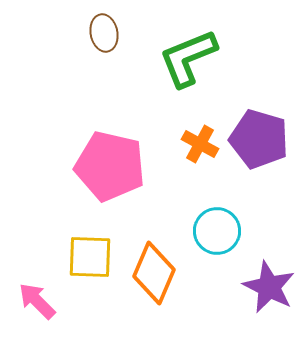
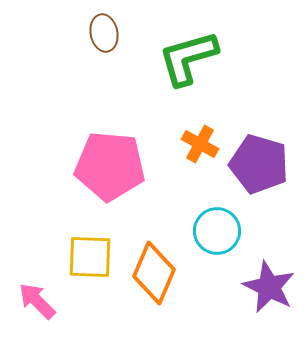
green L-shape: rotated 6 degrees clockwise
purple pentagon: moved 25 px down
pink pentagon: rotated 8 degrees counterclockwise
